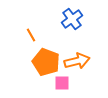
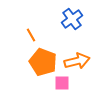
orange pentagon: moved 3 px left
